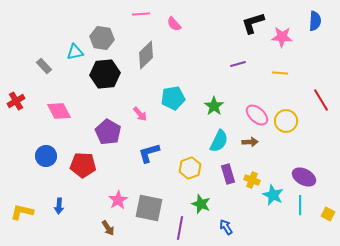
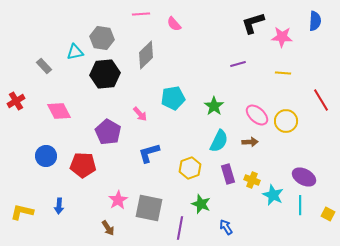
yellow line at (280, 73): moved 3 px right
